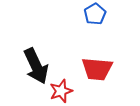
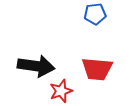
blue pentagon: rotated 25 degrees clockwise
black arrow: rotated 57 degrees counterclockwise
